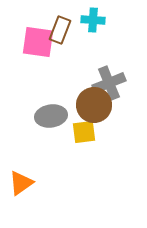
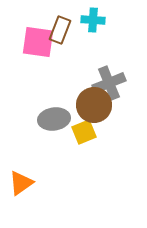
gray ellipse: moved 3 px right, 3 px down
yellow square: rotated 15 degrees counterclockwise
